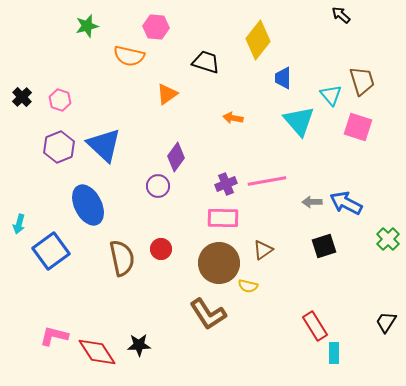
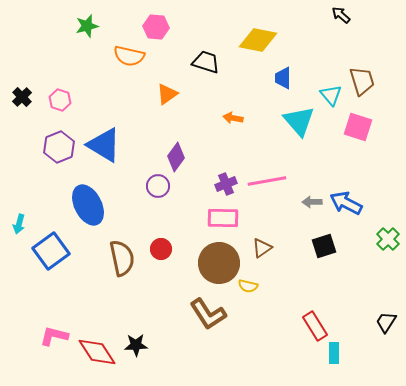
yellow diamond at (258, 40): rotated 63 degrees clockwise
blue triangle at (104, 145): rotated 12 degrees counterclockwise
brown triangle at (263, 250): moved 1 px left, 2 px up
black star at (139, 345): moved 3 px left
